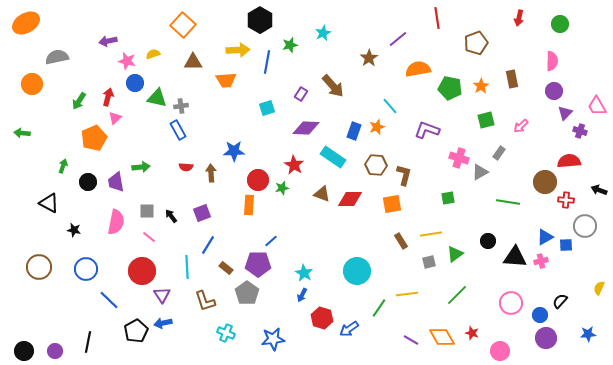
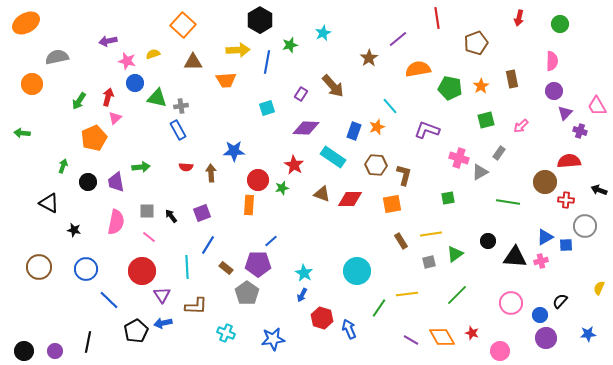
brown L-shape at (205, 301): moved 9 px left, 5 px down; rotated 70 degrees counterclockwise
blue arrow at (349, 329): rotated 102 degrees clockwise
